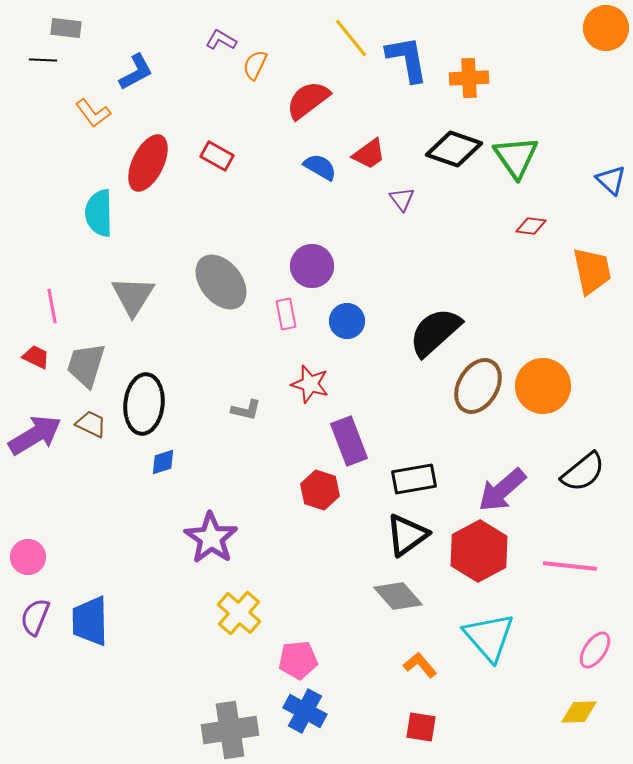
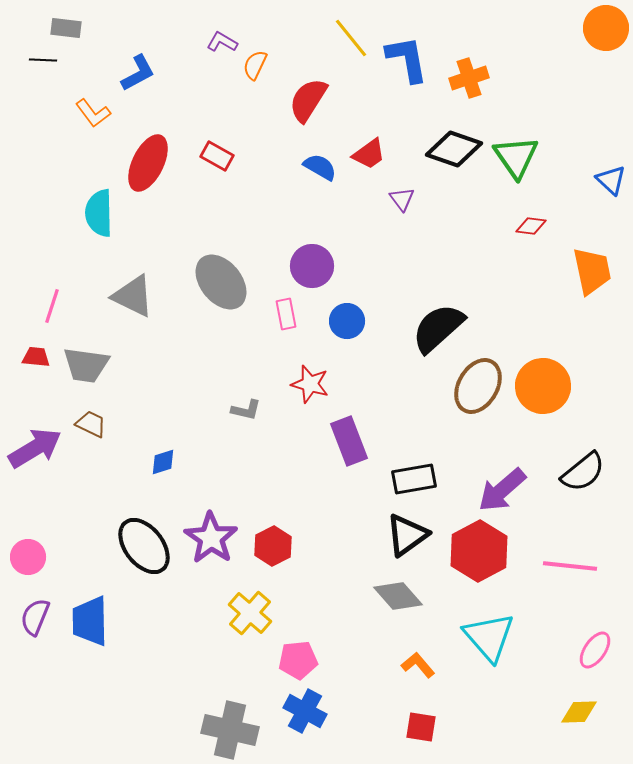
purple L-shape at (221, 40): moved 1 px right, 2 px down
blue L-shape at (136, 72): moved 2 px right, 1 px down
orange cross at (469, 78): rotated 15 degrees counterclockwise
red semicircle at (308, 100): rotated 21 degrees counterclockwise
gray triangle at (133, 296): rotated 36 degrees counterclockwise
pink line at (52, 306): rotated 28 degrees clockwise
black semicircle at (435, 332): moved 3 px right, 4 px up
red trapezoid at (36, 357): rotated 20 degrees counterclockwise
gray trapezoid at (86, 365): rotated 99 degrees counterclockwise
black ellipse at (144, 404): moved 142 px down; rotated 44 degrees counterclockwise
purple arrow at (35, 435): moved 13 px down
red hexagon at (320, 490): moved 47 px left, 56 px down; rotated 15 degrees clockwise
yellow cross at (239, 613): moved 11 px right
orange L-shape at (420, 665): moved 2 px left
gray cross at (230, 730): rotated 22 degrees clockwise
